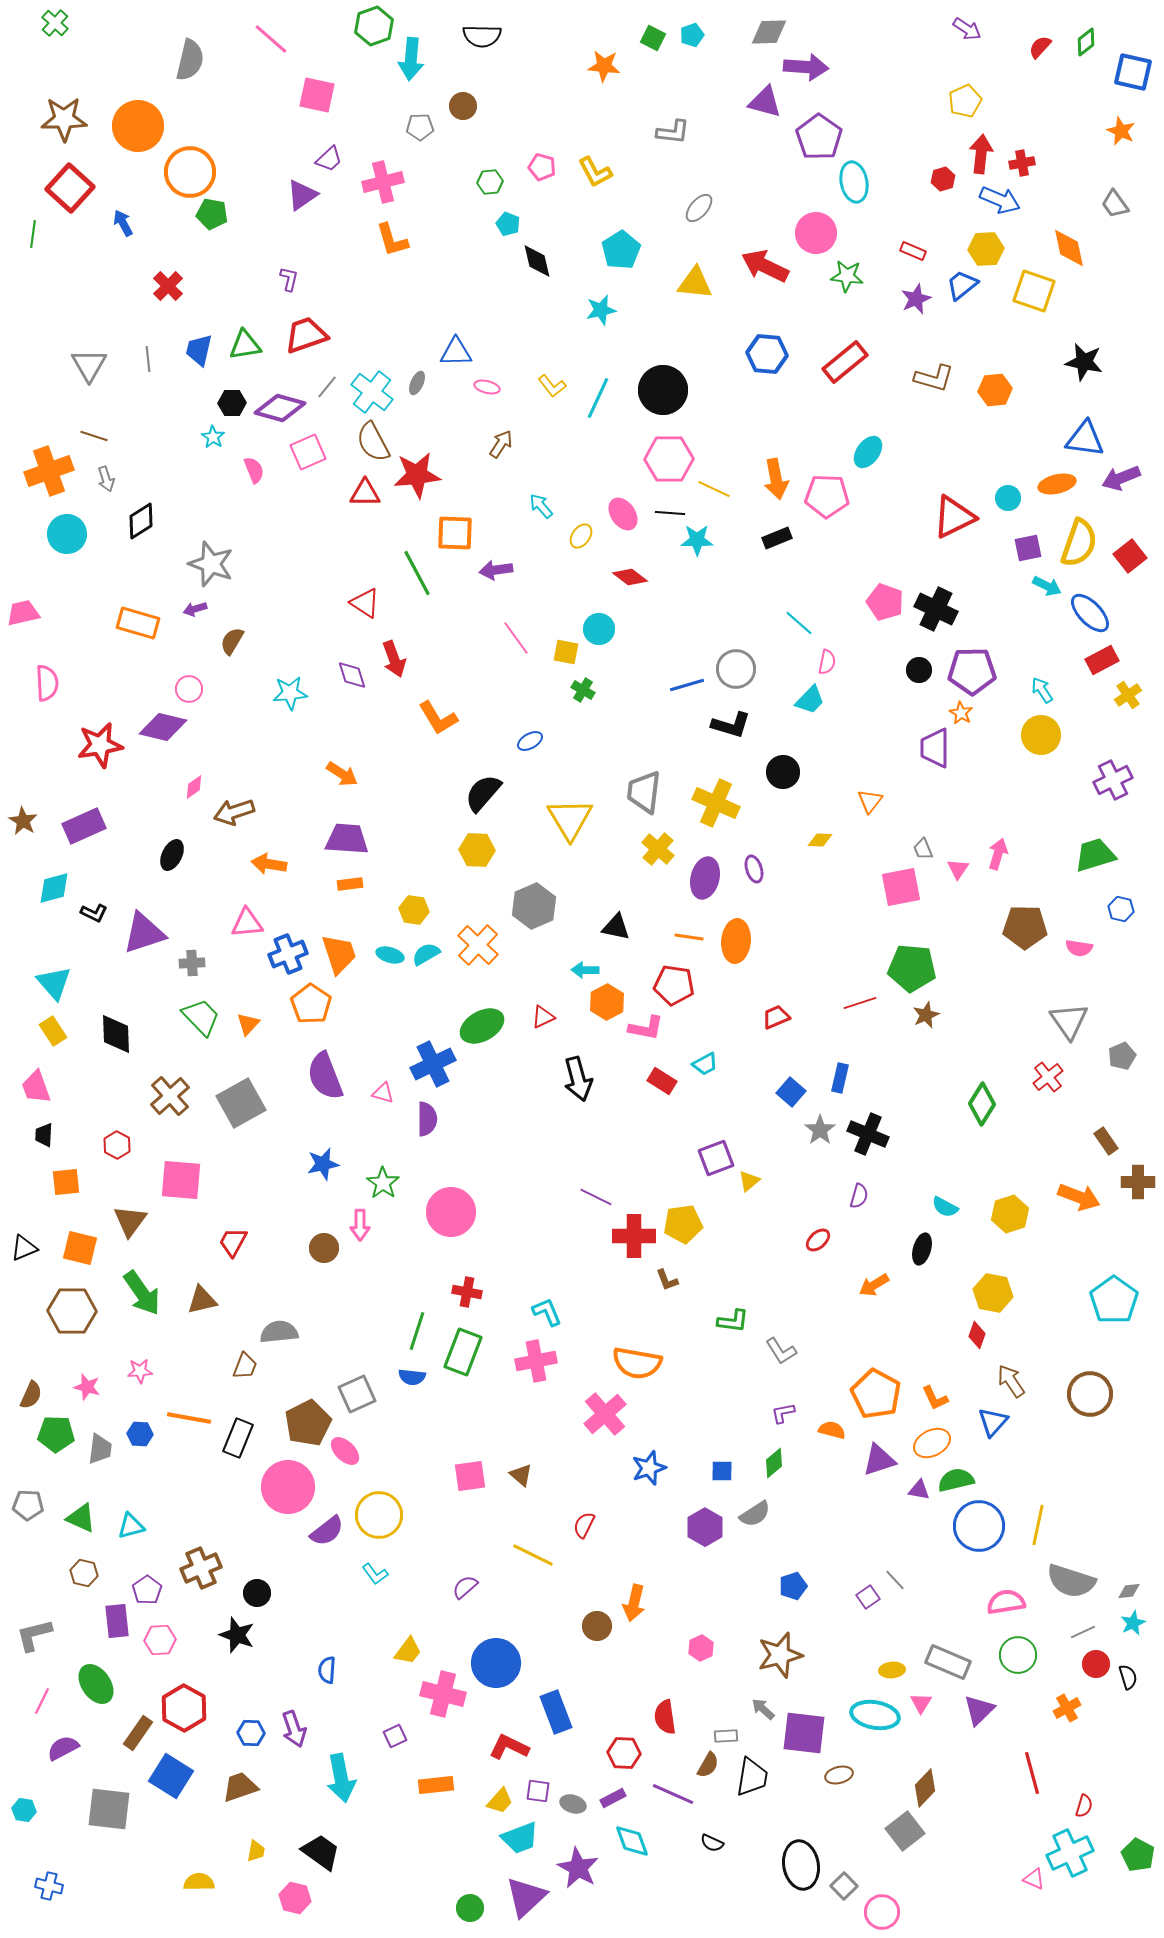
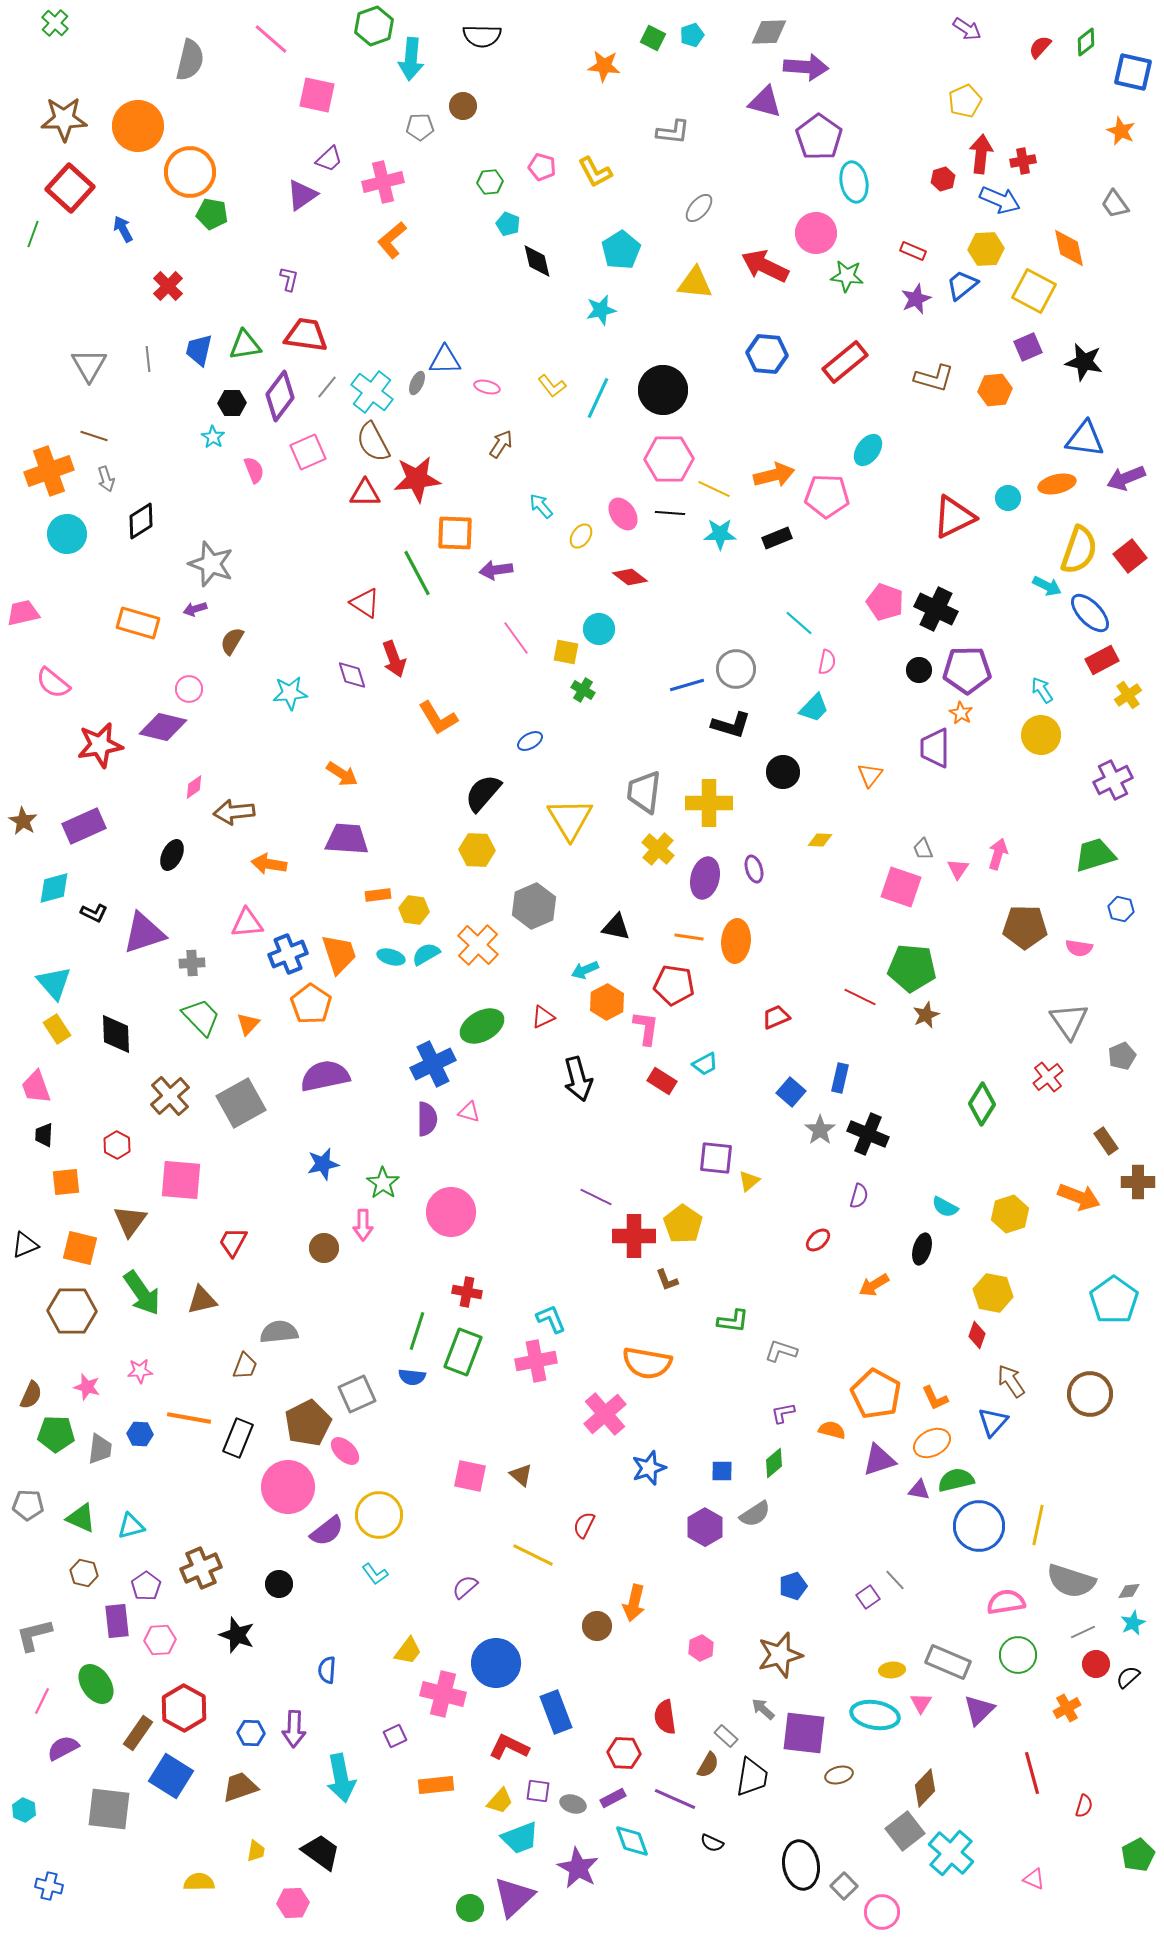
red cross at (1022, 163): moved 1 px right, 2 px up
blue arrow at (123, 223): moved 6 px down
green line at (33, 234): rotated 12 degrees clockwise
orange L-shape at (392, 240): rotated 66 degrees clockwise
yellow square at (1034, 291): rotated 9 degrees clockwise
red trapezoid at (306, 335): rotated 27 degrees clockwise
blue triangle at (456, 352): moved 11 px left, 8 px down
purple diamond at (280, 408): moved 12 px up; rotated 69 degrees counterclockwise
cyan ellipse at (868, 452): moved 2 px up
red star at (417, 475): moved 4 px down
purple arrow at (1121, 478): moved 5 px right
orange arrow at (776, 479): moved 2 px left, 4 px up; rotated 93 degrees counterclockwise
cyan star at (697, 540): moved 23 px right, 6 px up
yellow semicircle at (1079, 543): moved 7 px down
purple square at (1028, 548): moved 201 px up; rotated 12 degrees counterclockwise
purple pentagon at (972, 671): moved 5 px left, 1 px up
pink semicircle at (47, 683): moved 6 px right; rotated 132 degrees clockwise
cyan trapezoid at (810, 700): moved 4 px right, 8 px down
orange triangle at (870, 801): moved 26 px up
yellow cross at (716, 803): moved 7 px left; rotated 24 degrees counterclockwise
brown arrow at (234, 812): rotated 12 degrees clockwise
orange rectangle at (350, 884): moved 28 px right, 11 px down
pink square at (901, 887): rotated 30 degrees clockwise
cyan ellipse at (390, 955): moved 1 px right, 2 px down
cyan arrow at (585, 970): rotated 24 degrees counterclockwise
red line at (860, 1003): moved 6 px up; rotated 44 degrees clockwise
pink L-shape at (646, 1028): rotated 93 degrees counterclockwise
yellow rectangle at (53, 1031): moved 4 px right, 2 px up
purple semicircle at (325, 1076): rotated 99 degrees clockwise
pink triangle at (383, 1093): moved 86 px right, 19 px down
purple square at (716, 1158): rotated 27 degrees clockwise
yellow pentagon at (683, 1224): rotated 30 degrees counterclockwise
pink arrow at (360, 1225): moved 3 px right
black triangle at (24, 1248): moved 1 px right, 3 px up
cyan L-shape at (547, 1312): moved 4 px right, 7 px down
gray L-shape at (781, 1351): rotated 140 degrees clockwise
orange semicircle at (637, 1363): moved 10 px right
pink square at (470, 1476): rotated 20 degrees clockwise
purple pentagon at (147, 1590): moved 1 px left, 4 px up
black circle at (257, 1593): moved 22 px right, 9 px up
black semicircle at (1128, 1677): rotated 115 degrees counterclockwise
purple arrow at (294, 1729): rotated 21 degrees clockwise
gray rectangle at (726, 1736): rotated 45 degrees clockwise
purple line at (673, 1794): moved 2 px right, 5 px down
cyan hexagon at (24, 1810): rotated 15 degrees clockwise
cyan cross at (1070, 1853): moved 119 px left; rotated 24 degrees counterclockwise
green pentagon at (1138, 1855): rotated 16 degrees clockwise
purple triangle at (526, 1897): moved 12 px left
pink hexagon at (295, 1898): moved 2 px left, 5 px down; rotated 16 degrees counterclockwise
